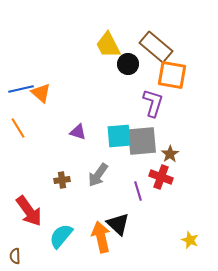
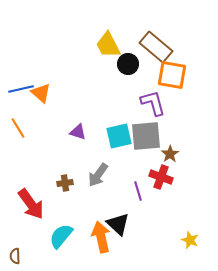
purple L-shape: rotated 32 degrees counterclockwise
cyan square: rotated 8 degrees counterclockwise
gray square: moved 4 px right, 5 px up
brown cross: moved 3 px right, 3 px down
red arrow: moved 2 px right, 7 px up
